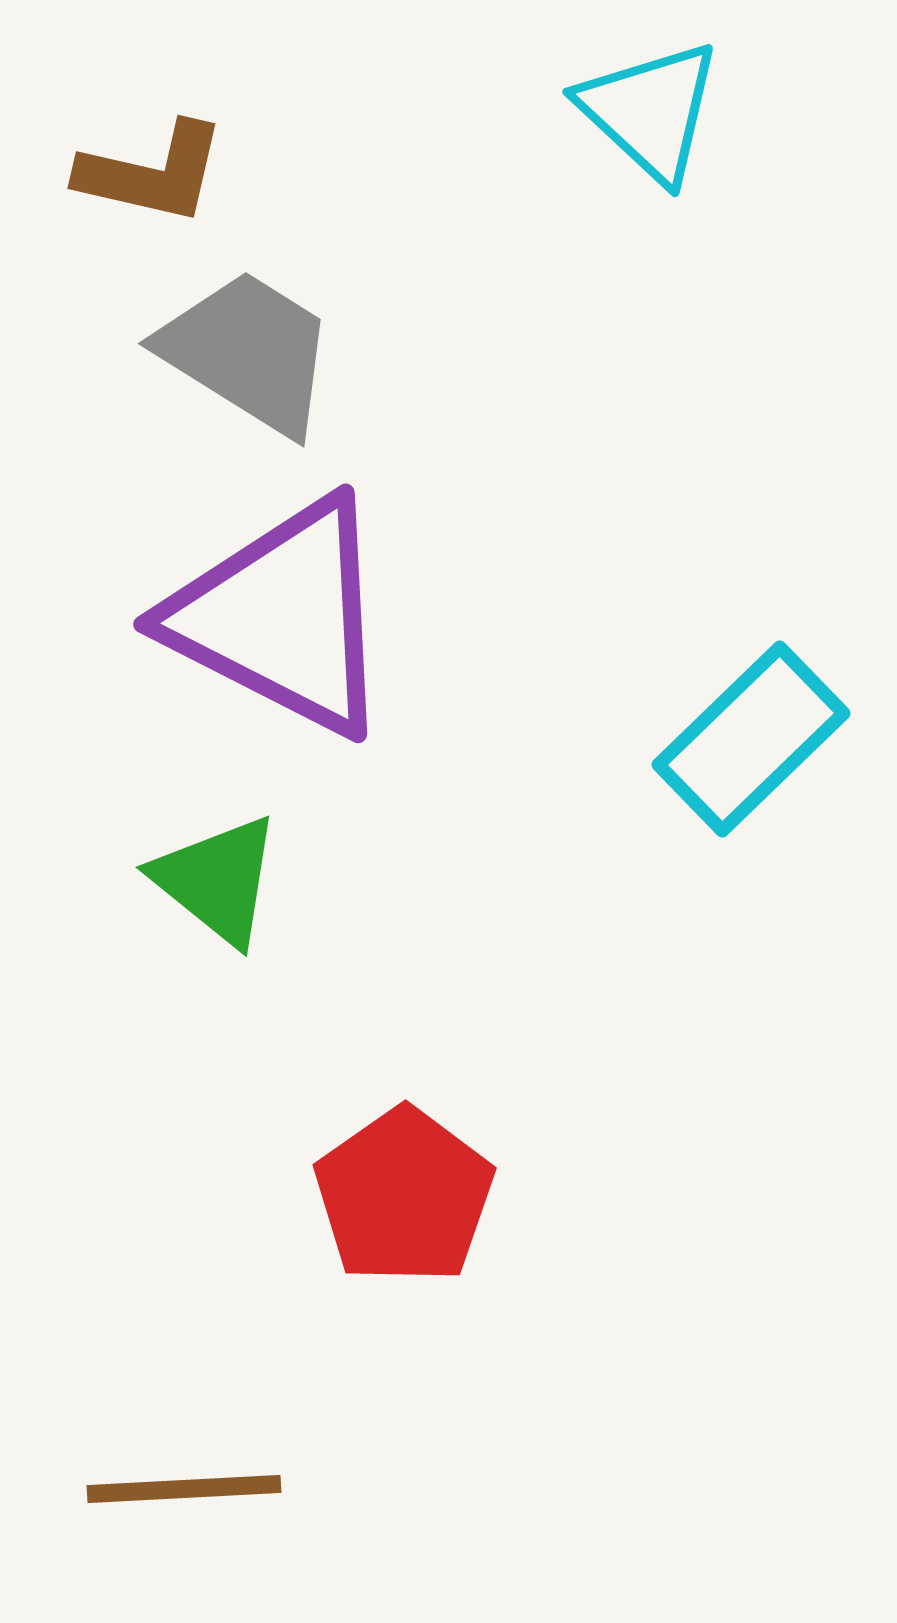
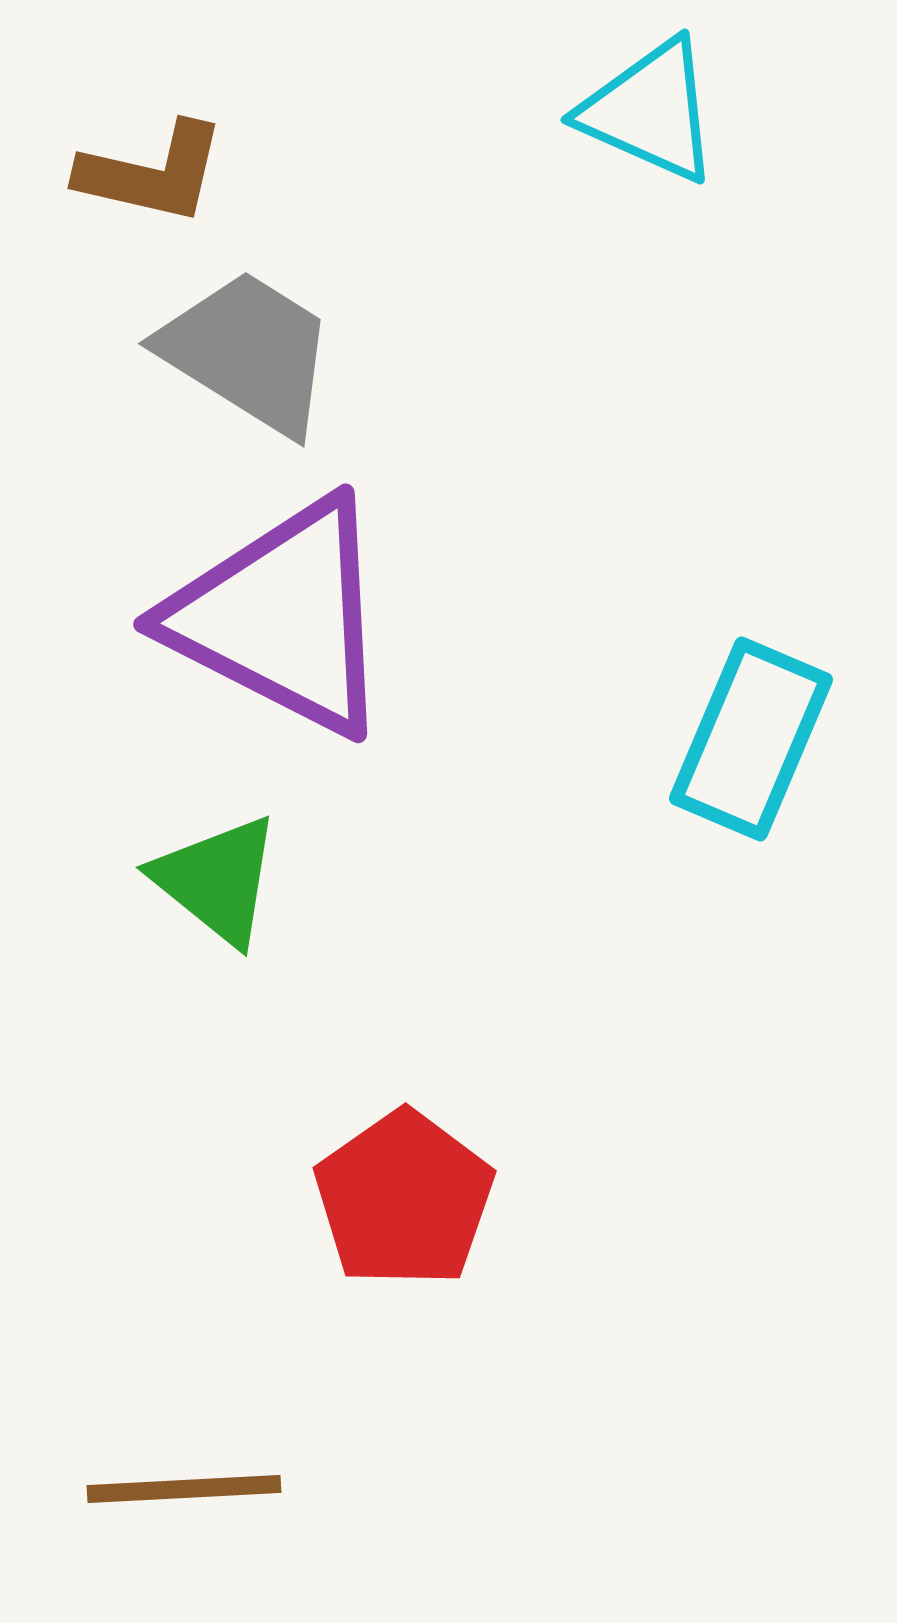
cyan triangle: rotated 19 degrees counterclockwise
cyan rectangle: rotated 23 degrees counterclockwise
red pentagon: moved 3 px down
